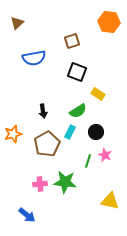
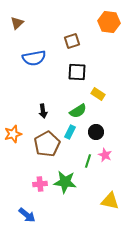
black square: rotated 18 degrees counterclockwise
